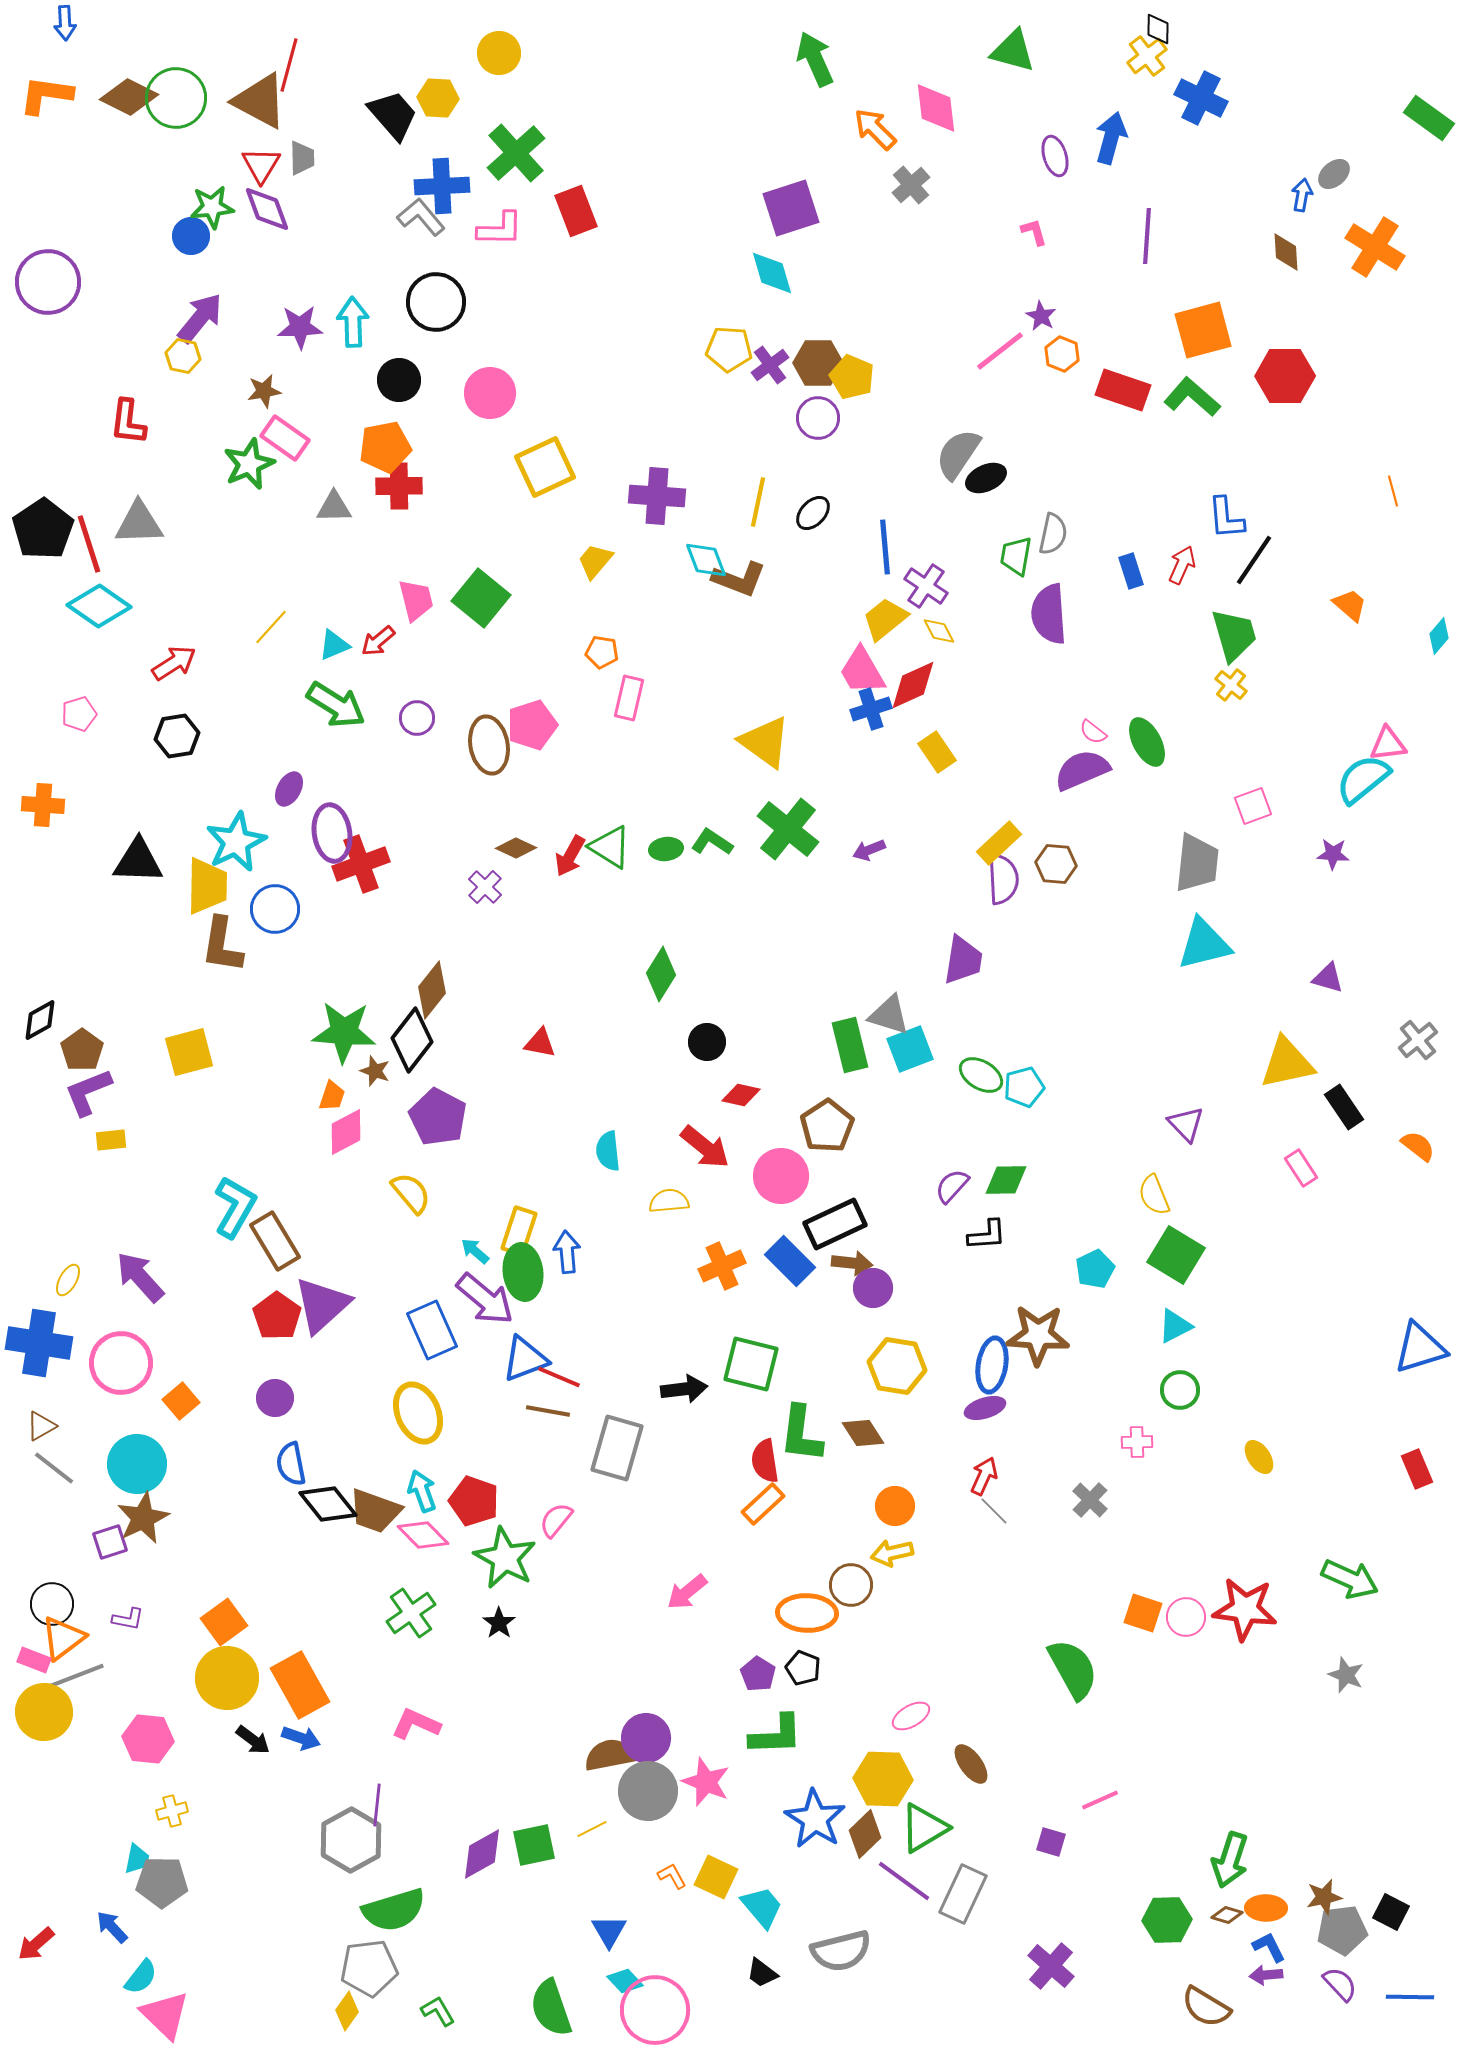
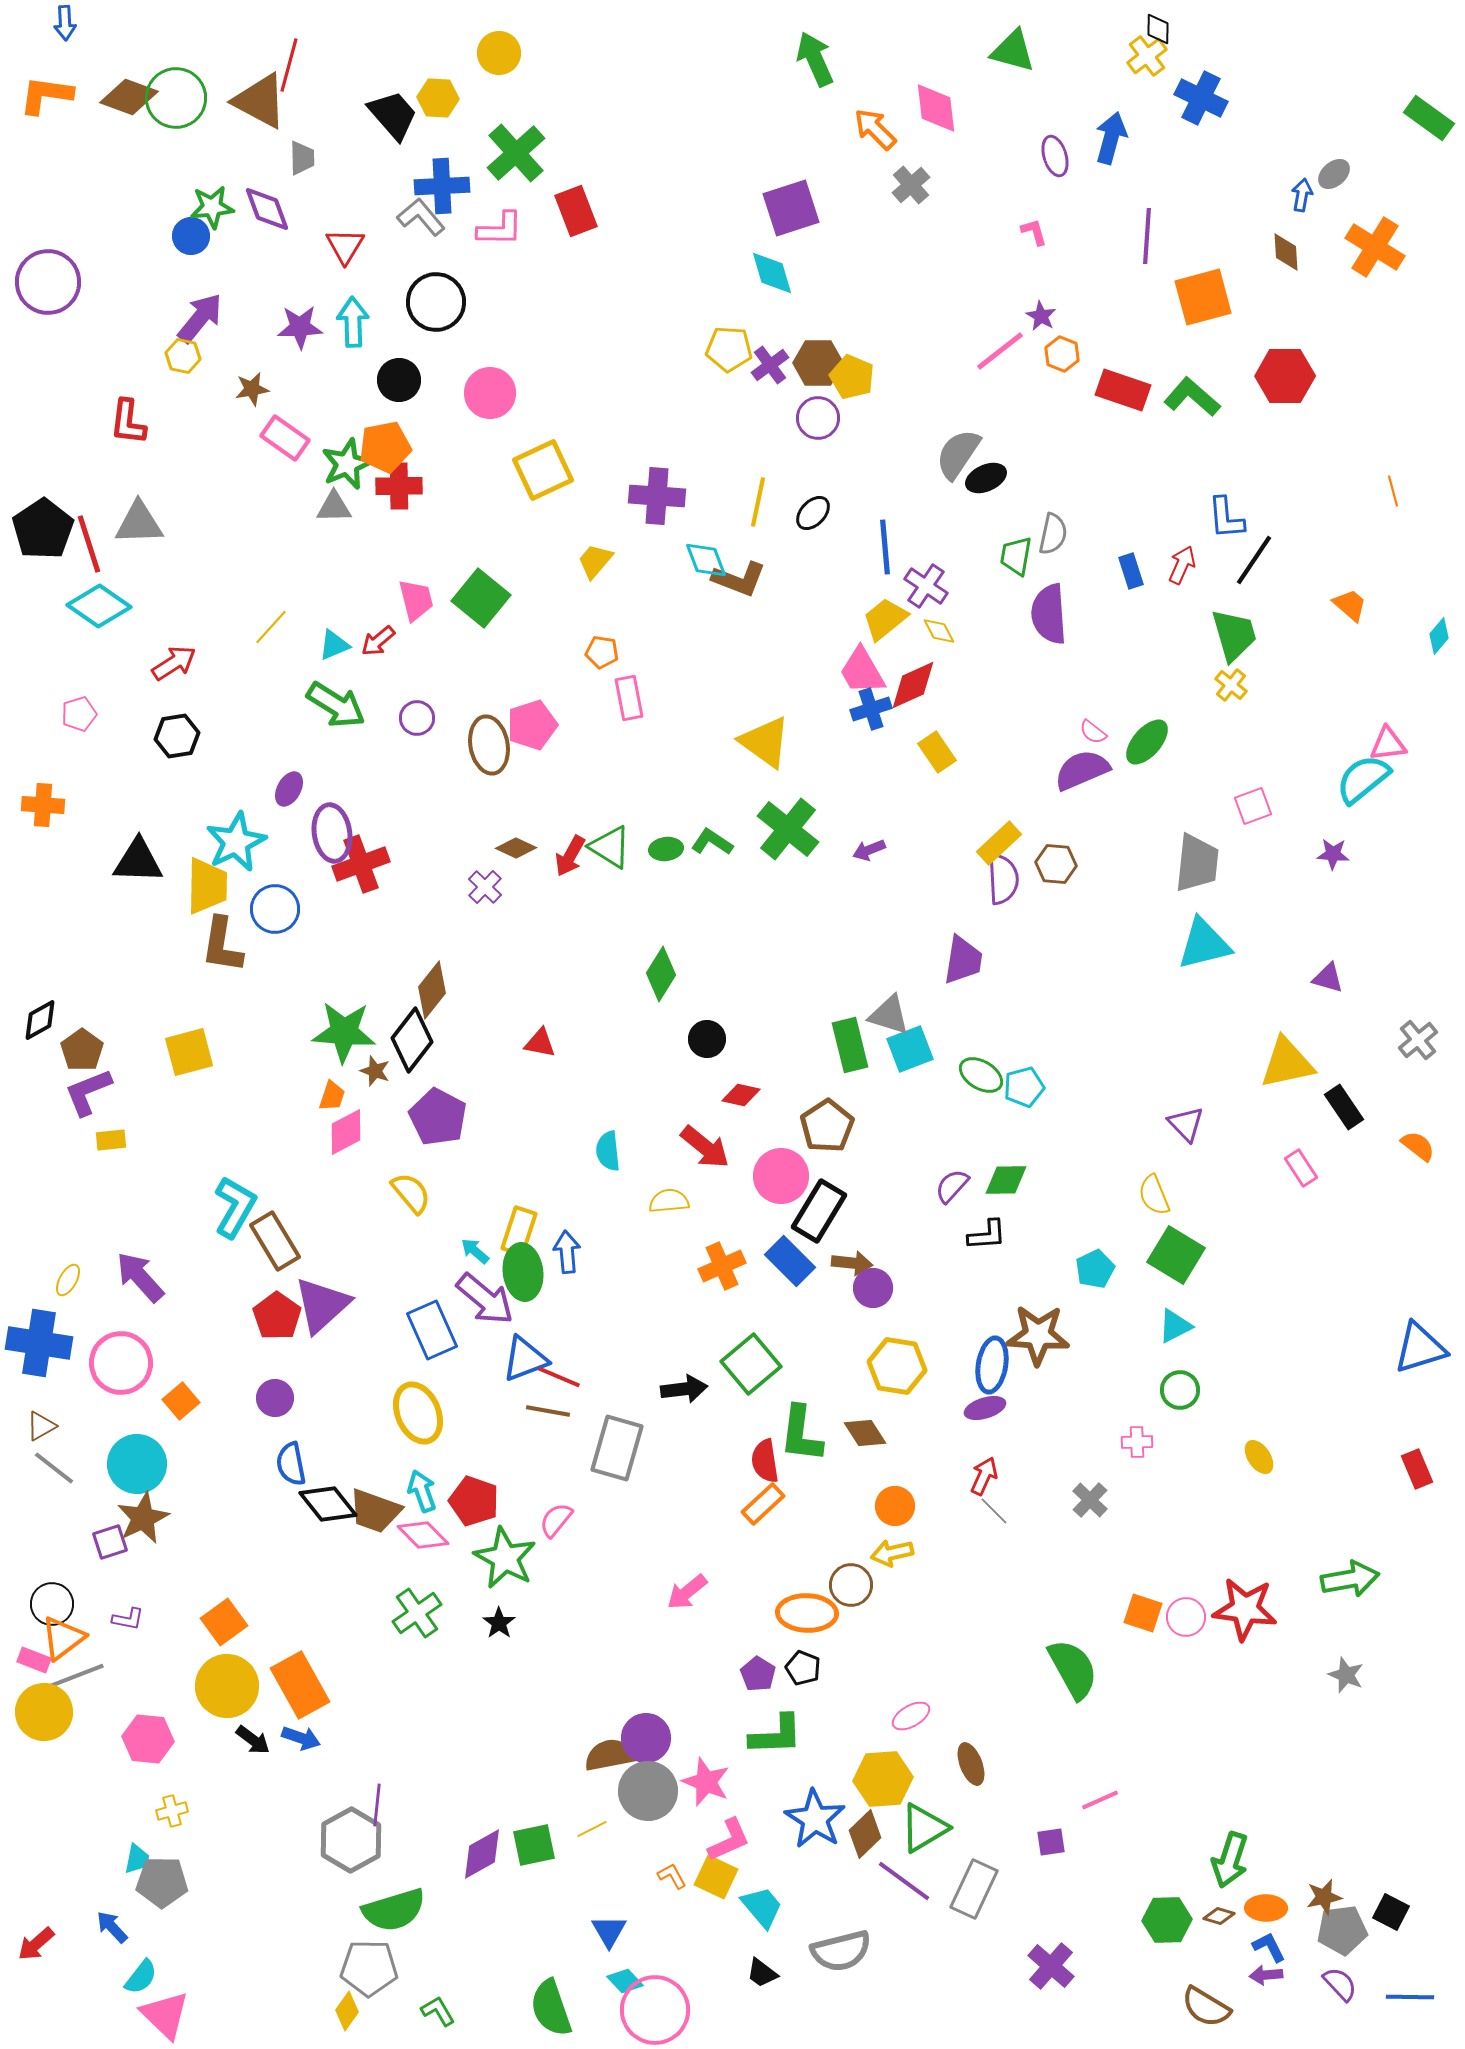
brown diamond at (129, 97): rotated 6 degrees counterclockwise
red triangle at (261, 165): moved 84 px right, 81 px down
orange square at (1203, 330): moved 33 px up
brown star at (264, 391): moved 12 px left, 2 px up
green star at (249, 464): moved 98 px right
yellow square at (545, 467): moved 2 px left, 3 px down
pink rectangle at (629, 698): rotated 24 degrees counterclockwise
green ellipse at (1147, 742): rotated 69 degrees clockwise
black circle at (707, 1042): moved 3 px up
black rectangle at (835, 1224): moved 16 px left, 13 px up; rotated 34 degrees counterclockwise
green square at (751, 1364): rotated 36 degrees clockwise
brown diamond at (863, 1433): moved 2 px right
green arrow at (1350, 1579): rotated 34 degrees counterclockwise
green cross at (411, 1613): moved 6 px right
yellow circle at (227, 1678): moved 8 px down
pink L-shape at (416, 1724): moved 313 px right, 116 px down; rotated 132 degrees clockwise
brown ellipse at (971, 1764): rotated 15 degrees clockwise
yellow hexagon at (883, 1779): rotated 6 degrees counterclockwise
purple square at (1051, 1842): rotated 24 degrees counterclockwise
gray rectangle at (963, 1894): moved 11 px right, 5 px up
brown diamond at (1227, 1915): moved 8 px left, 1 px down
gray pentagon at (369, 1968): rotated 8 degrees clockwise
